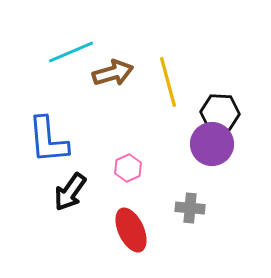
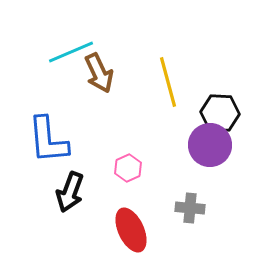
brown arrow: moved 14 px left; rotated 81 degrees clockwise
purple circle: moved 2 px left, 1 px down
black arrow: rotated 15 degrees counterclockwise
